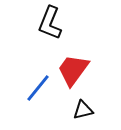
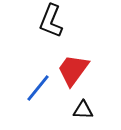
black L-shape: moved 1 px right, 2 px up
black triangle: rotated 15 degrees clockwise
